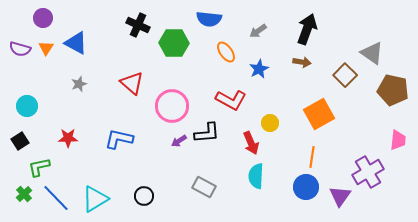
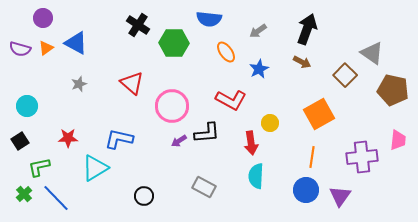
black cross: rotated 10 degrees clockwise
orange triangle: rotated 21 degrees clockwise
brown arrow: rotated 18 degrees clockwise
red arrow: rotated 15 degrees clockwise
purple cross: moved 6 px left, 15 px up; rotated 24 degrees clockwise
blue circle: moved 3 px down
cyan triangle: moved 31 px up
